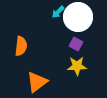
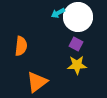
cyan arrow: moved 1 px down; rotated 16 degrees clockwise
yellow star: moved 1 px up
